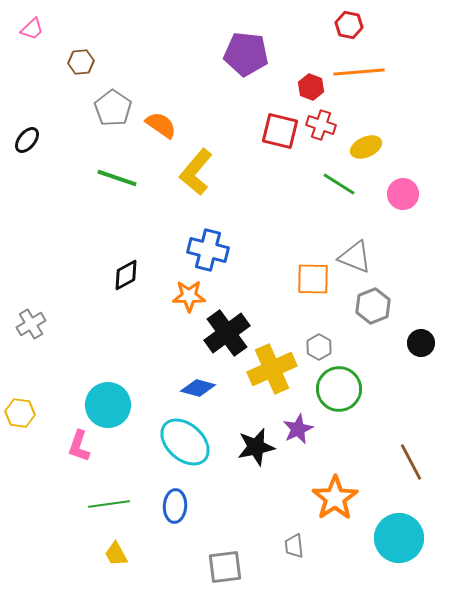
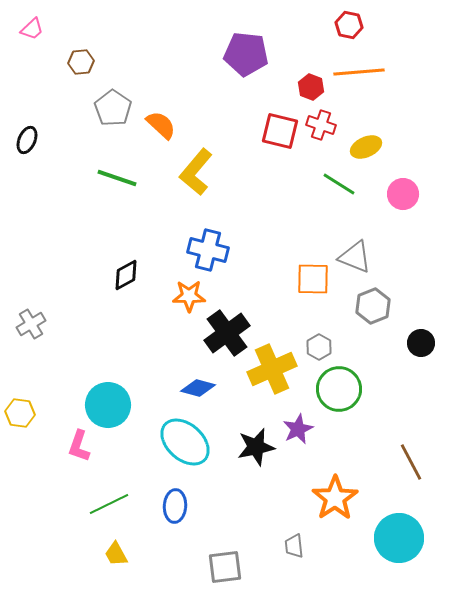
orange semicircle at (161, 125): rotated 8 degrees clockwise
black ellipse at (27, 140): rotated 16 degrees counterclockwise
green line at (109, 504): rotated 18 degrees counterclockwise
